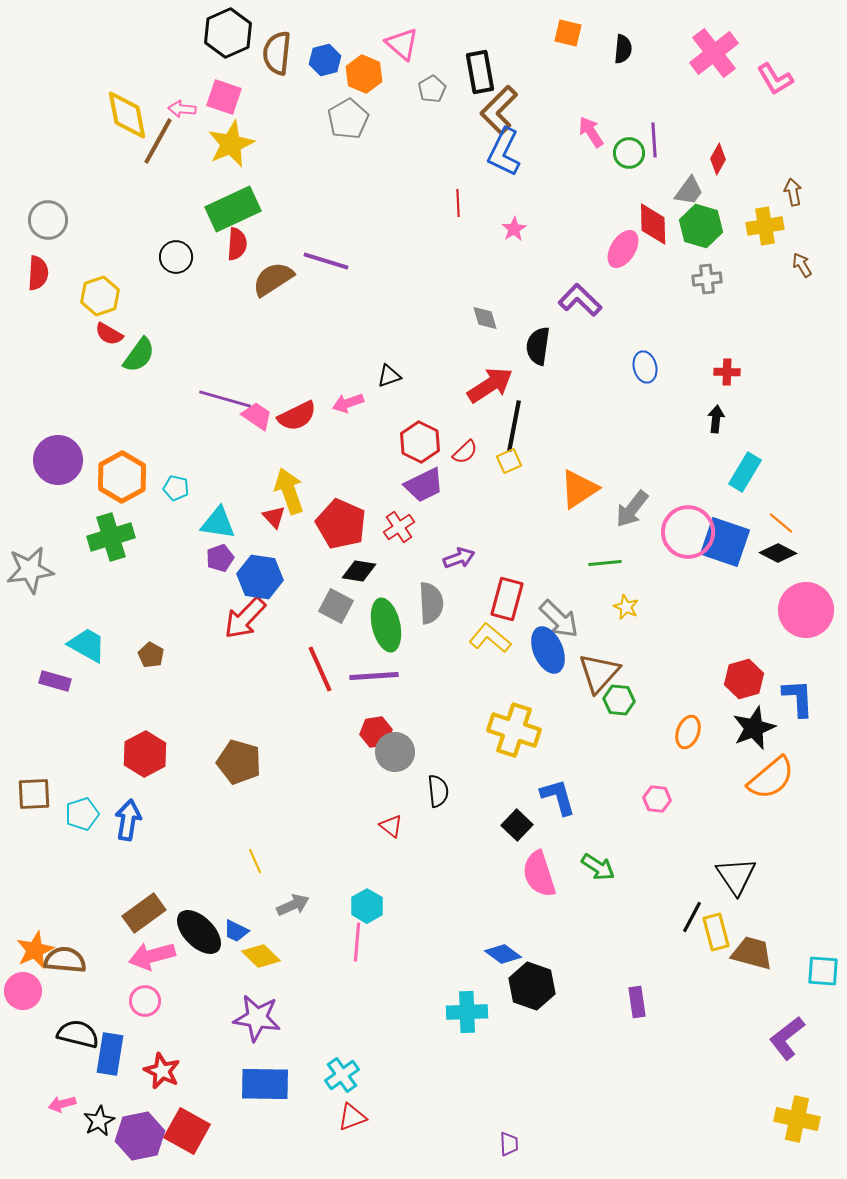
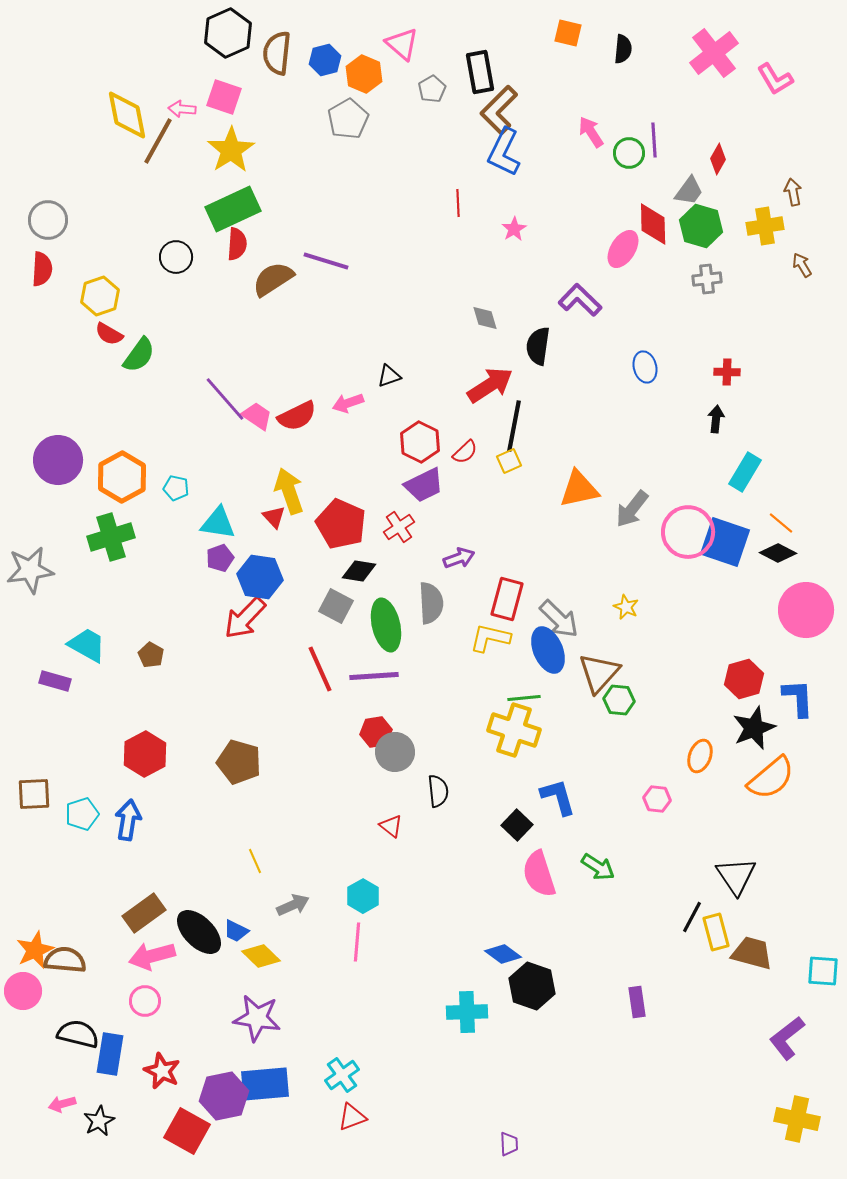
yellow star at (231, 144): moved 6 px down; rotated 9 degrees counterclockwise
red semicircle at (38, 273): moved 4 px right, 4 px up
purple line at (225, 399): rotated 33 degrees clockwise
orange triangle at (579, 489): rotated 21 degrees clockwise
green line at (605, 563): moved 81 px left, 135 px down
yellow L-shape at (490, 638): rotated 27 degrees counterclockwise
orange ellipse at (688, 732): moved 12 px right, 24 px down
cyan hexagon at (367, 906): moved 4 px left, 10 px up
blue rectangle at (265, 1084): rotated 6 degrees counterclockwise
purple hexagon at (140, 1136): moved 84 px right, 40 px up
